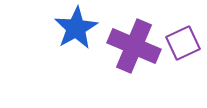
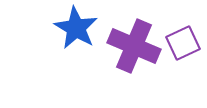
blue star: rotated 12 degrees counterclockwise
